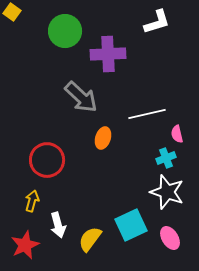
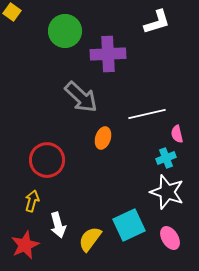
cyan square: moved 2 px left
